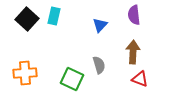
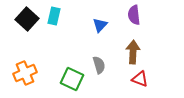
orange cross: rotated 20 degrees counterclockwise
